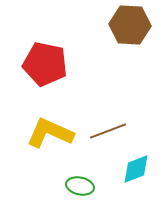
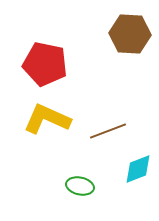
brown hexagon: moved 9 px down
yellow L-shape: moved 3 px left, 14 px up
cyan diamond: moved 2 px right
